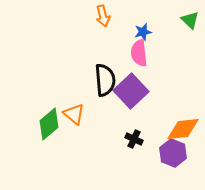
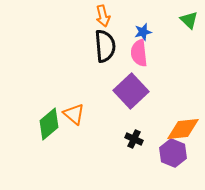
green triangle: moved 1 px left
black semicircle: moved 34 px up
